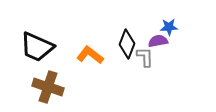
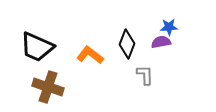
purple semicircle: moved 3 px right, 1 px down
gray L-shape: moved 18 px down
